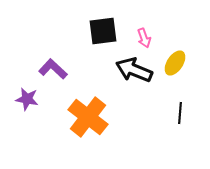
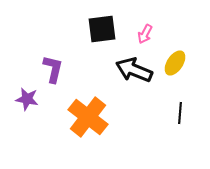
black square: moved 1 px left, 2 px up
pink arrow: moved 1 px right, 4 px up; rotated 48 degrees clockwise
purple L-shape: rotated 60 degrees clockwise
